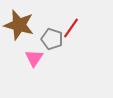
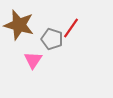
pink triangle: moved 1 px left, 2 px down
